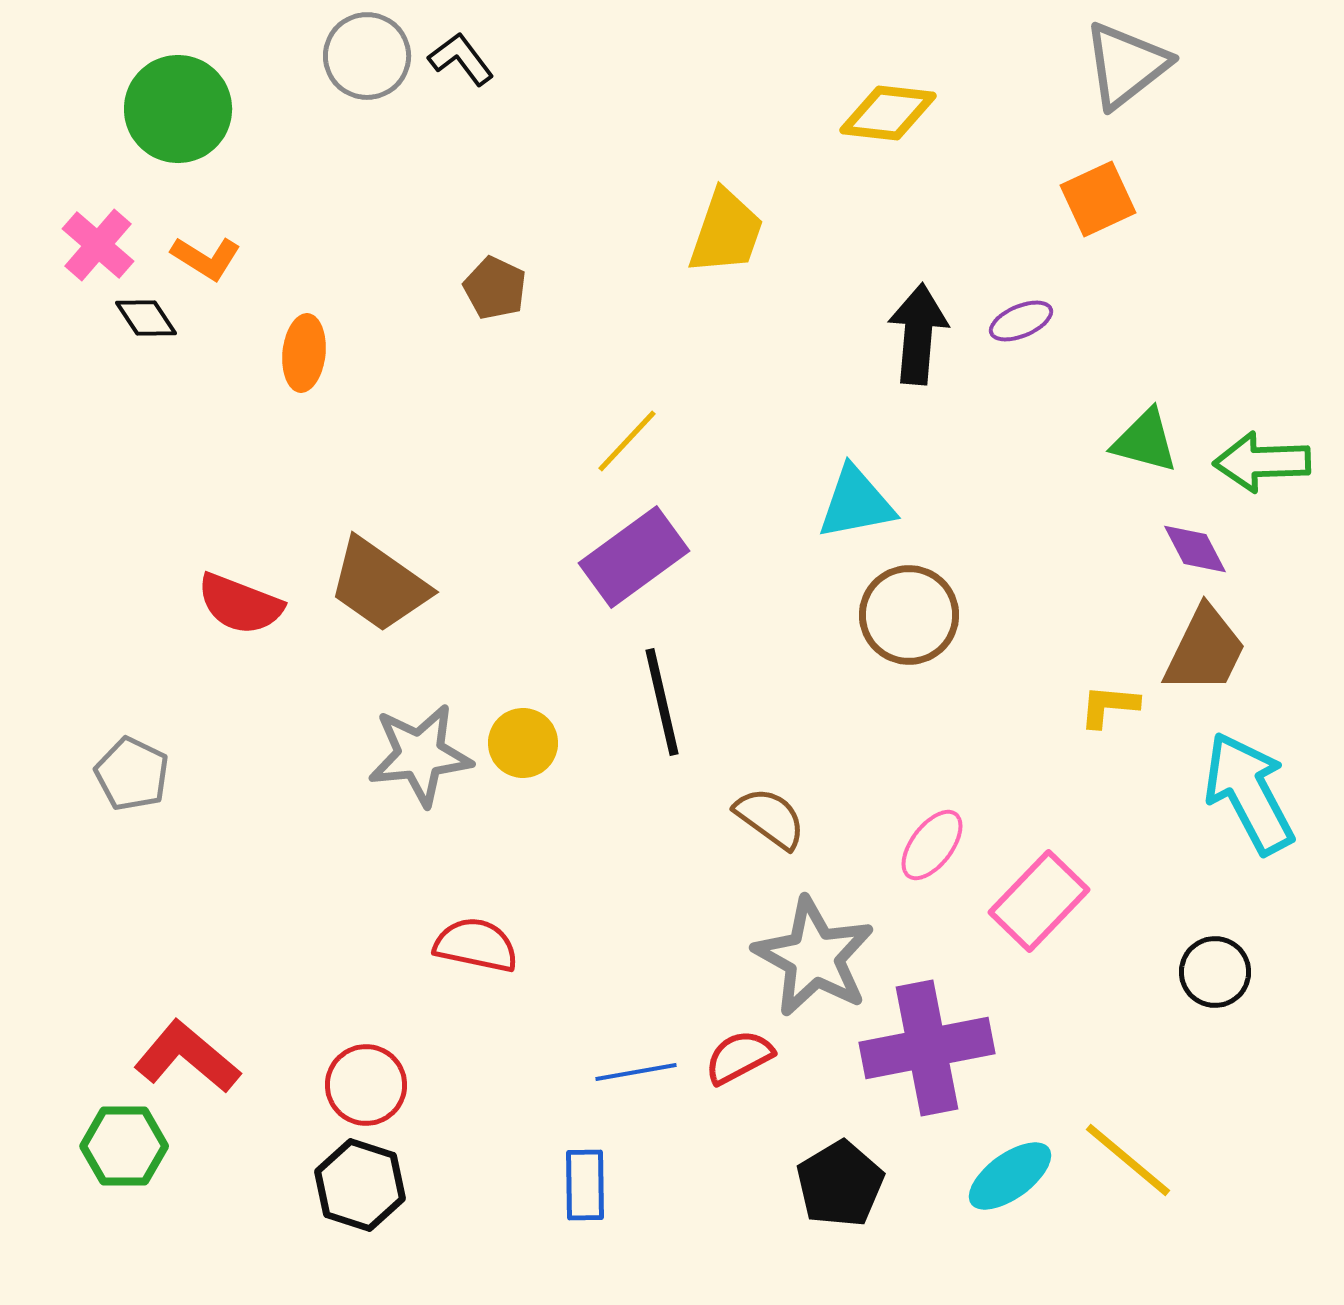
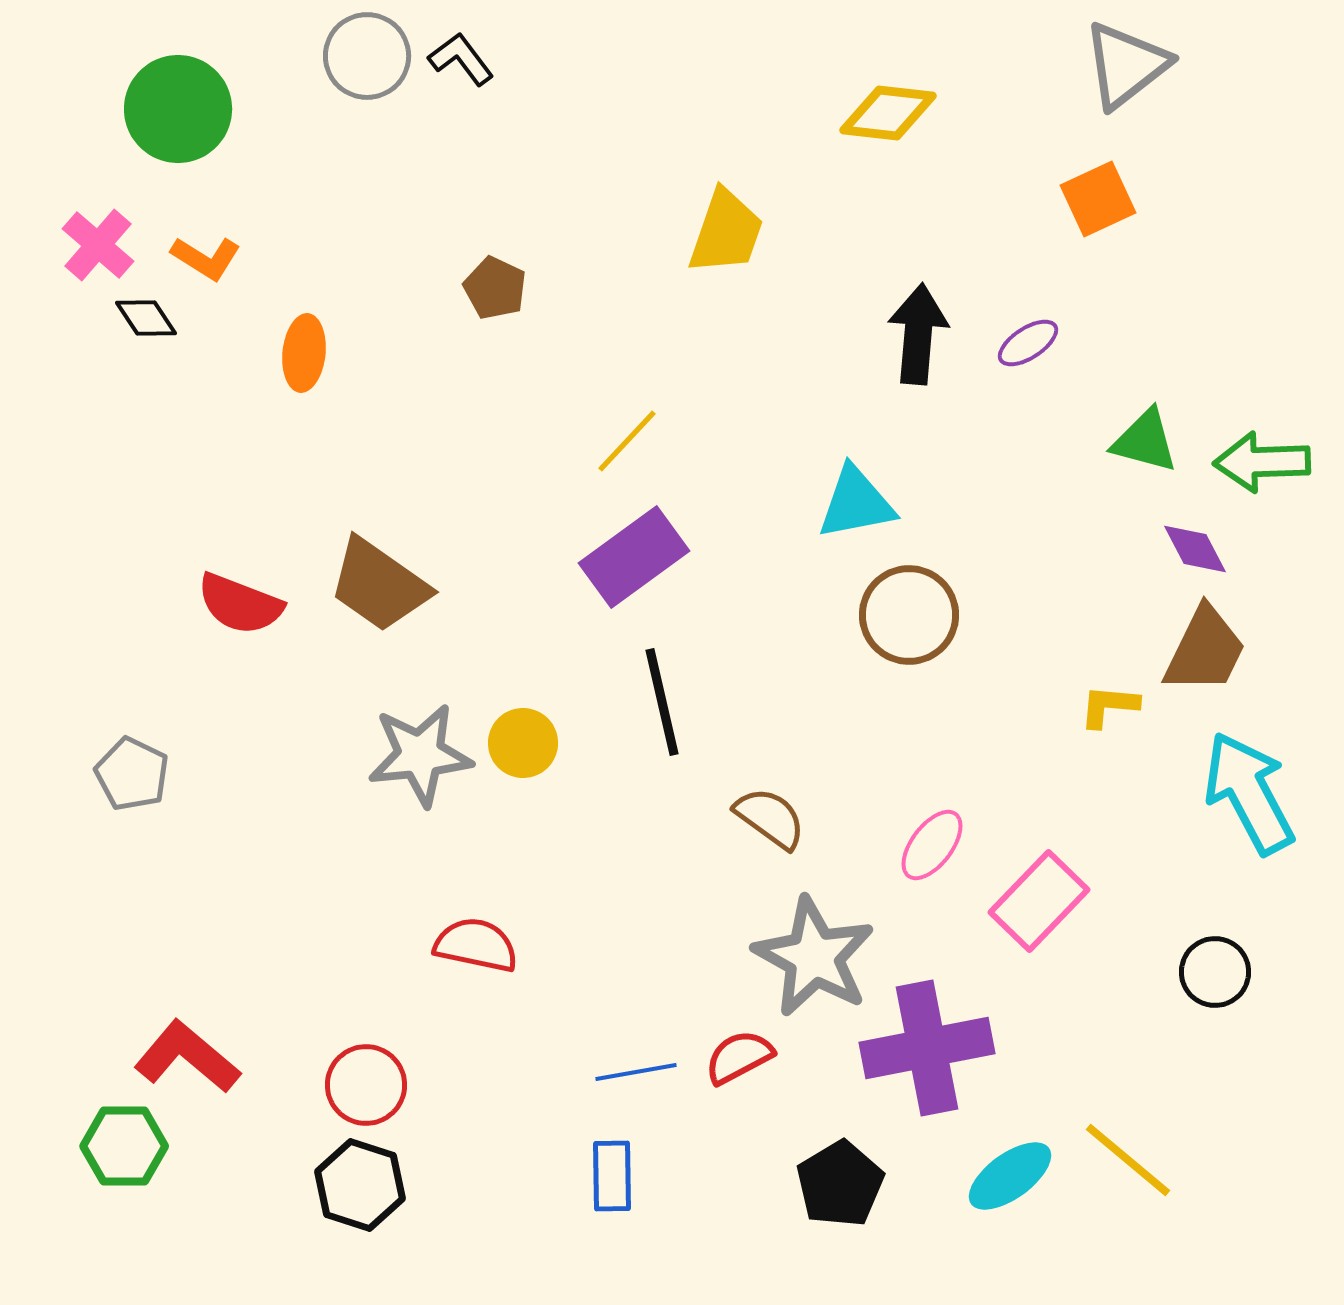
purple ellipse at (1021, 321): moved 7 px right, 22 px down; rotated 10 degrees counterclockwise
blue rectangle at (585, 1185): moved 27 px right, 9 px up
